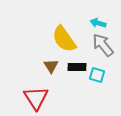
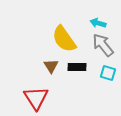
cyan square: moved 11 px right, 2 px up
